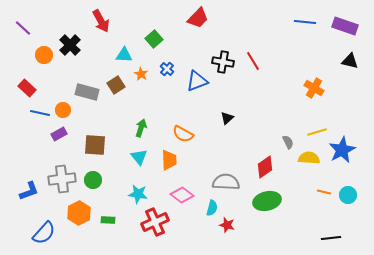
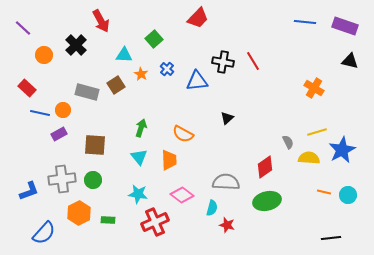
black cross at (70, 45): moved 6 px right
blue triangle at (197, 81): rotated 15 degrees clockwise
